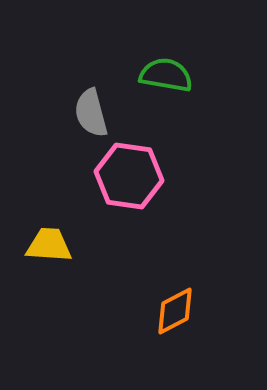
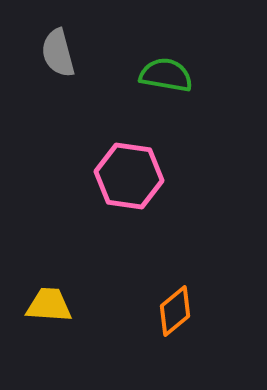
gray semicircle: moved 33 px left, 60 px up
yellow trapezoid: moved 60 px down
orange diamond: rotated 12 degrees counterclockwise
